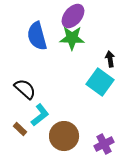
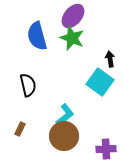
green star: rotated 20 degrees clockwise
black semicircle: moved 3 px right, 4 px up; rotated 35 degrees clockwise
cyan L-shape: moved 25 px right
brown rectangle: rotated 72 degrees clockwise
purple cross: moved 2 px right, 5 px down; rotated 24 degrees clockwise
